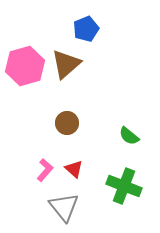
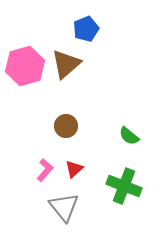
brown circle: moved 1 px left, 3 px down
red triangle: rotated 36 degrees clockwise
